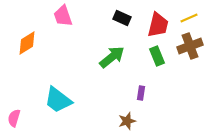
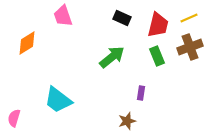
brown cross: moved 1 px down
